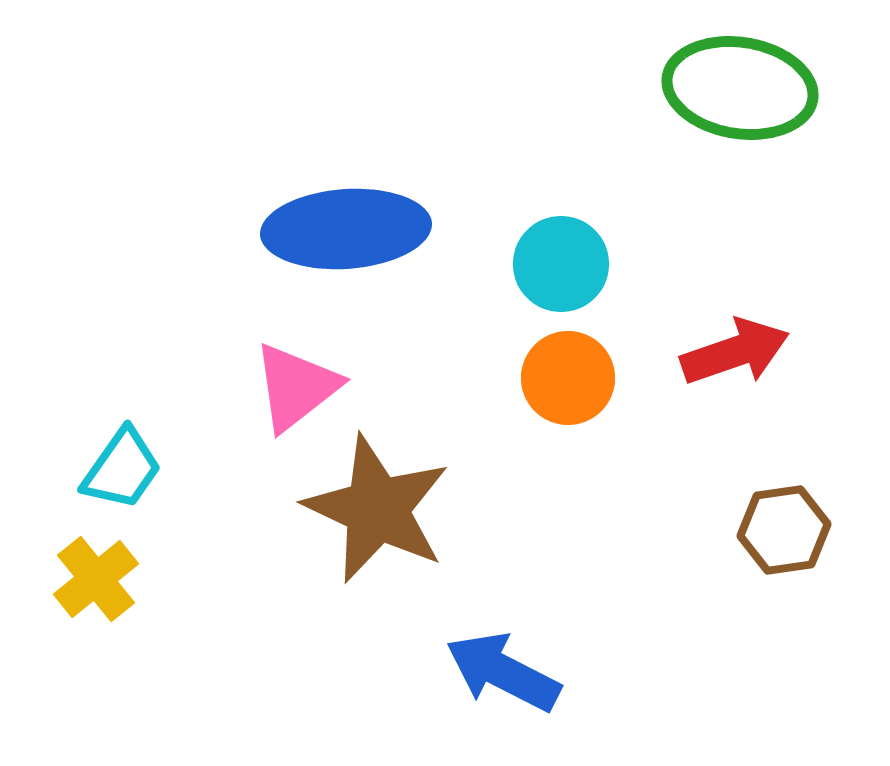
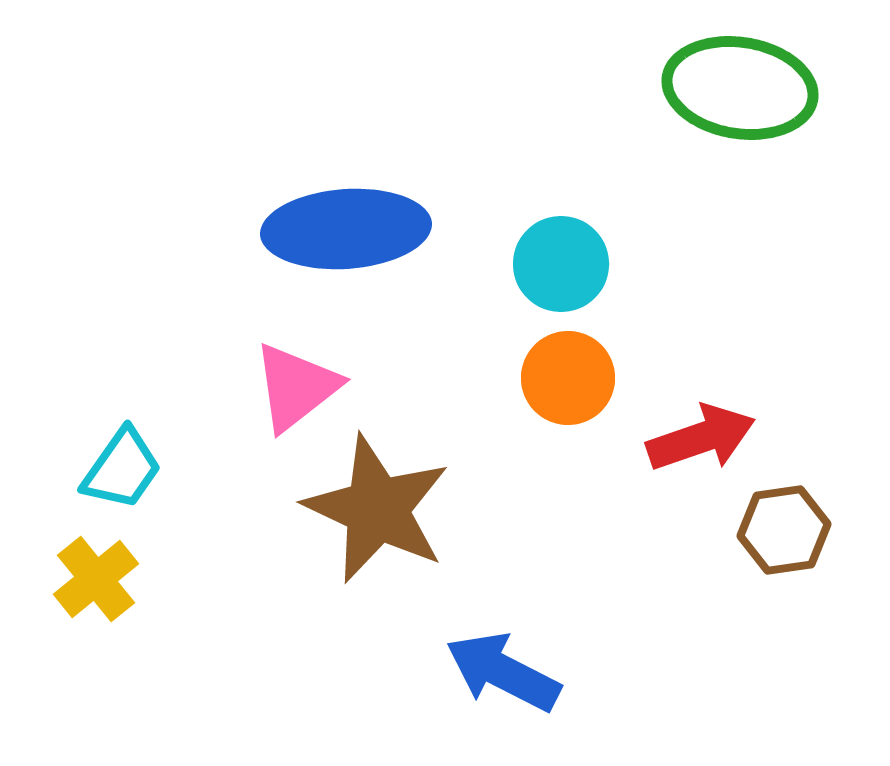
red arrow: moved 34 px left, 86 px down
